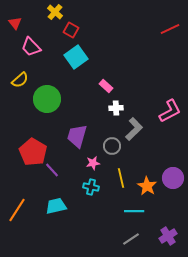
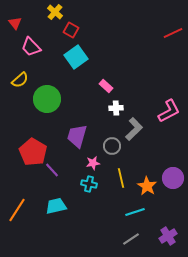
red line: moved 3 px right, 4 px down
pink L-shape: moved 1 px left
cyan cross: moved 2 px left, 3 px up
cyan line: moved 1 px right, 1 px down; rotated 18 degrees counterclockwise
